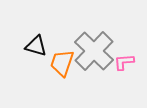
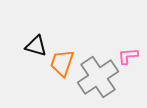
gray cross: moved 4 px right, 26 px down; rotated 12 degrees clockwise
pink L-shape: moved 4 px right, 6 px up
